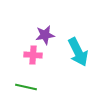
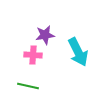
green line: moved 2 px right, 1 px up
